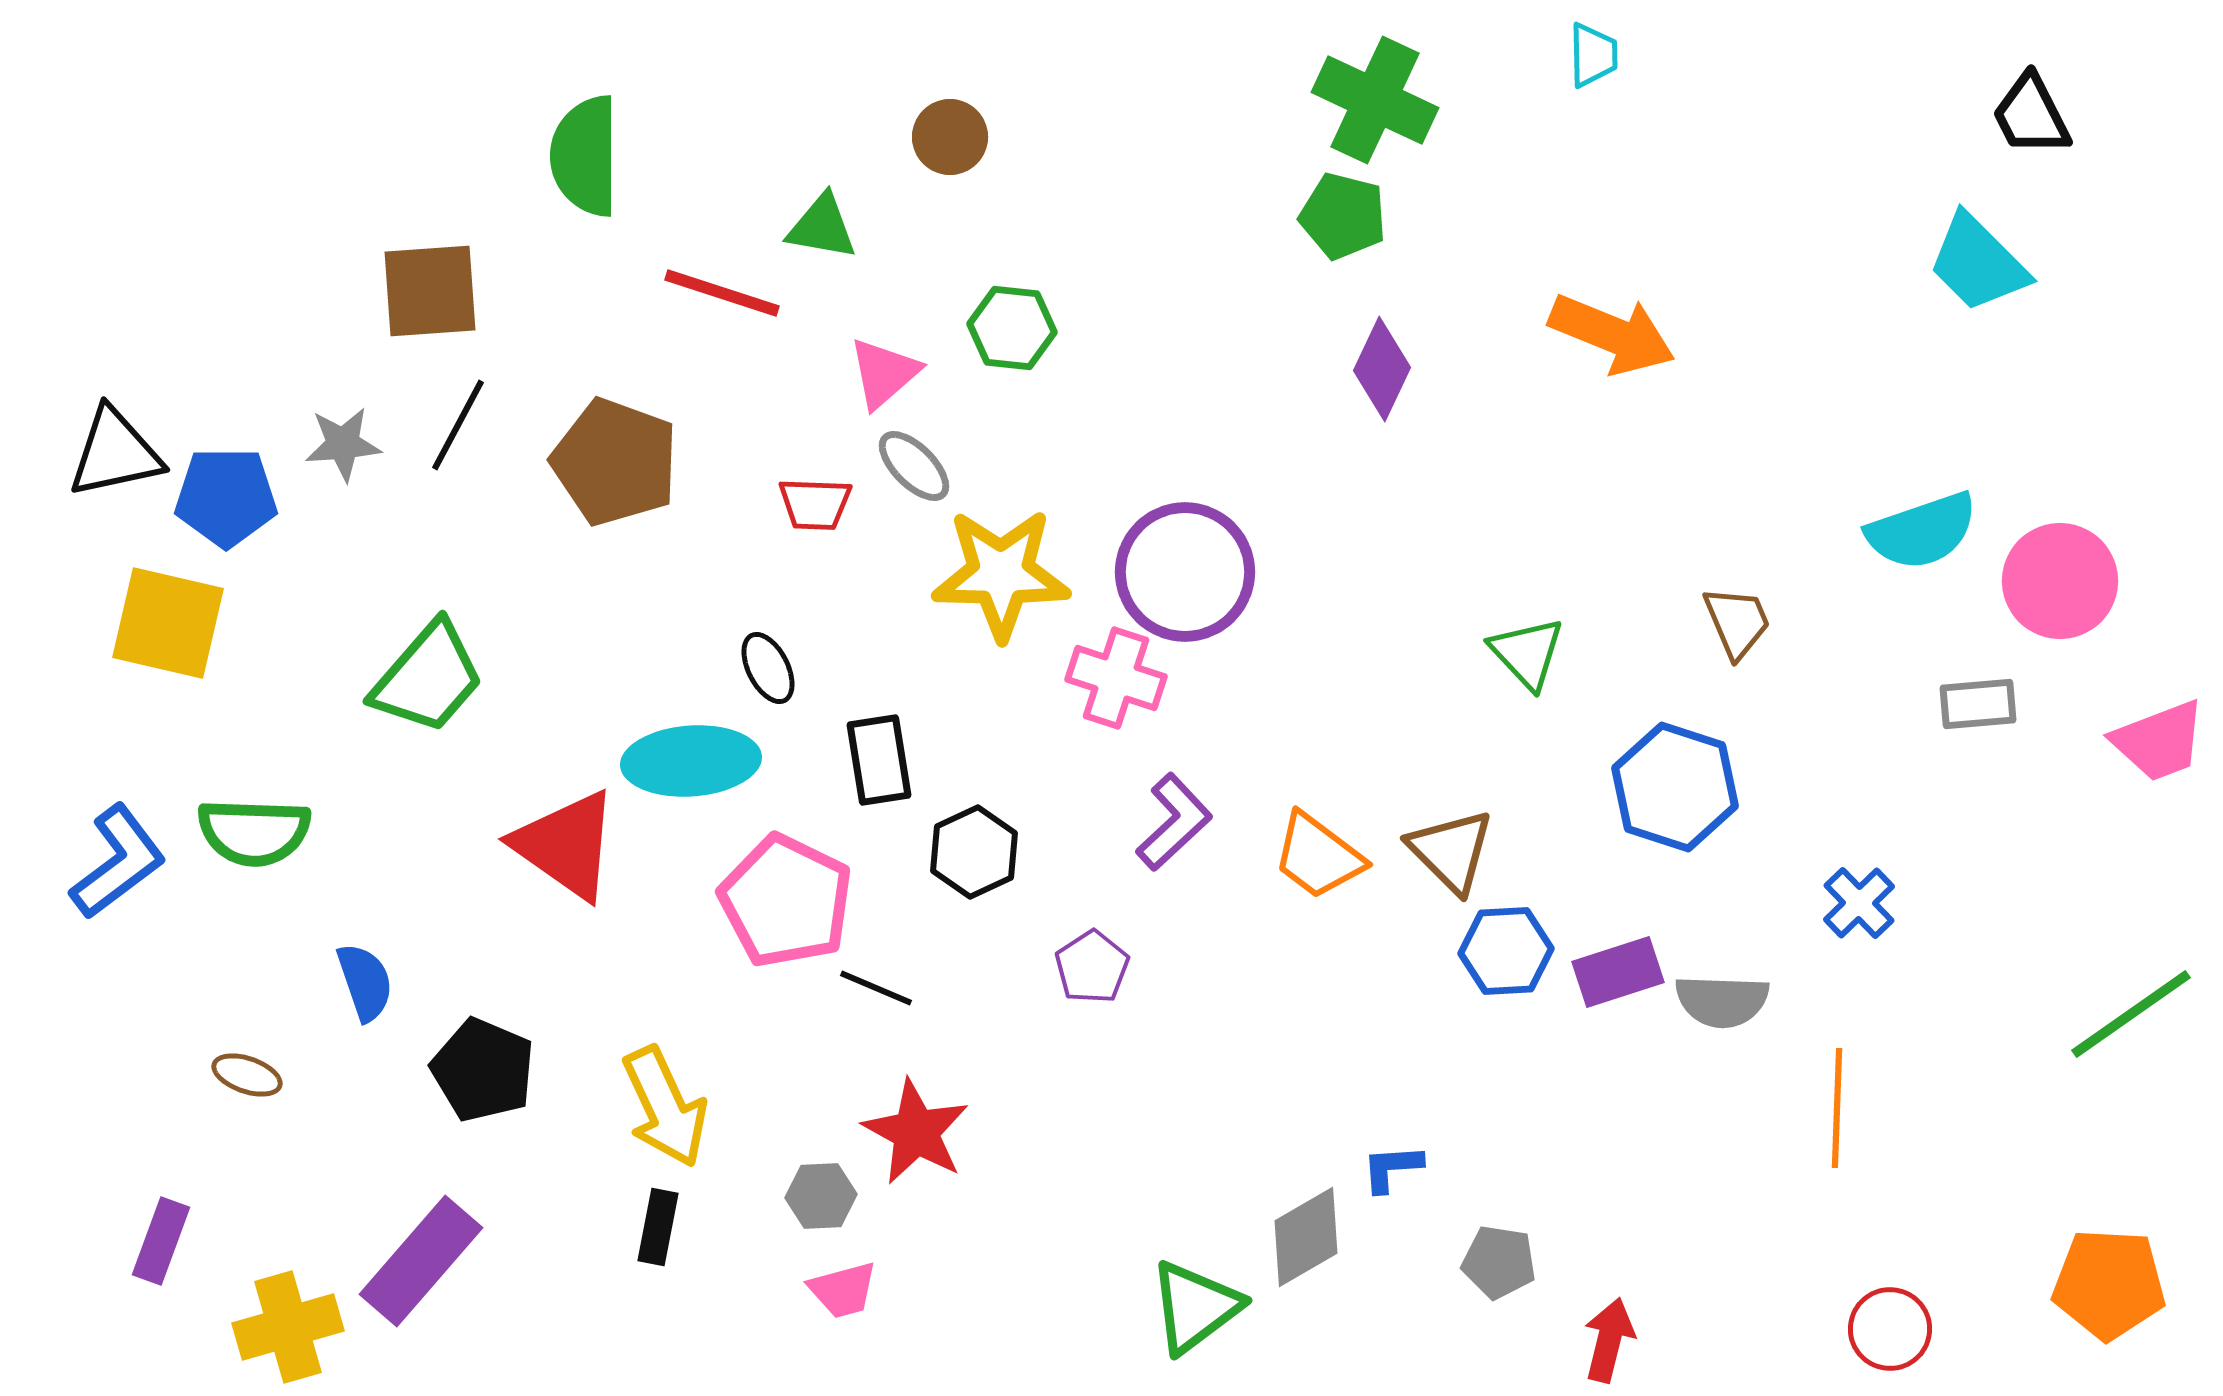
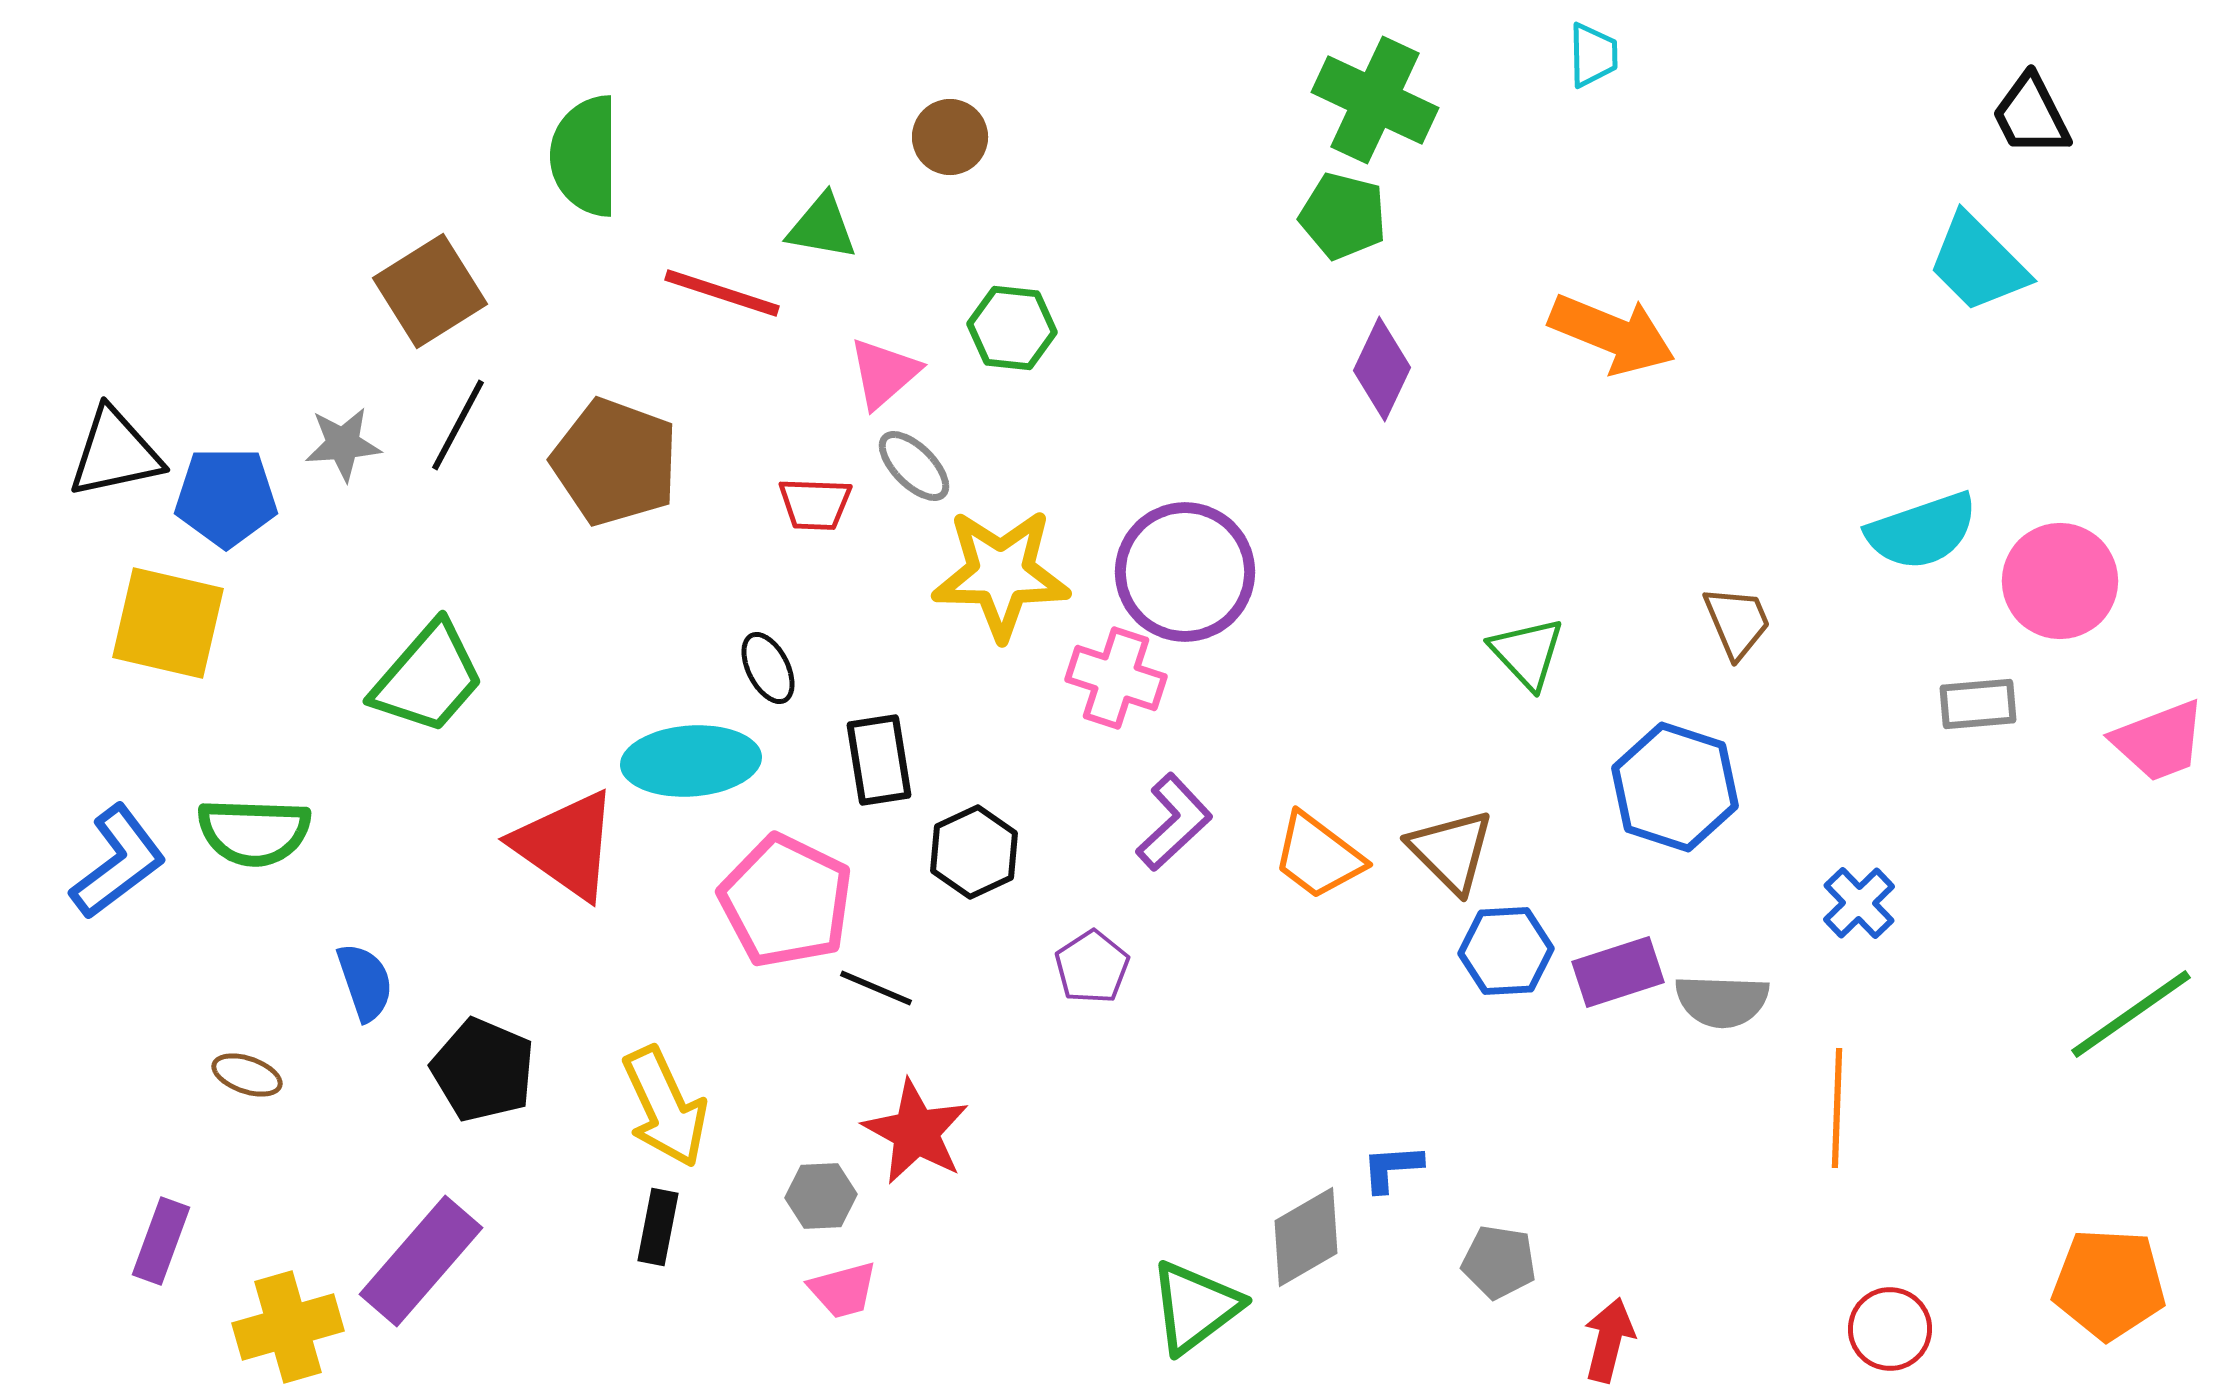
brown square at (430, 291): rotated 28 degrees counterclockwise
